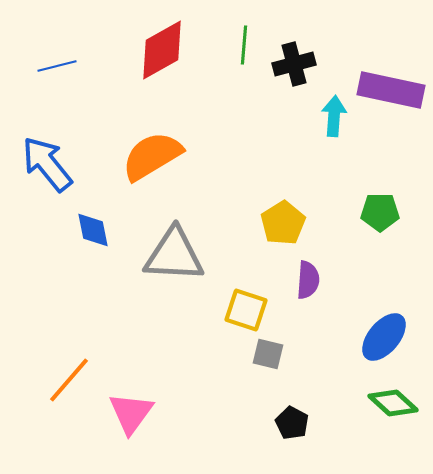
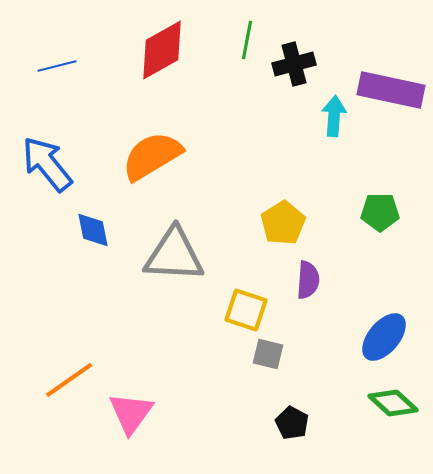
green line: moved 3 px right, 5 px up; rotated 6 degrees clockwise
orange line: rotated 14 degrees clockwise
